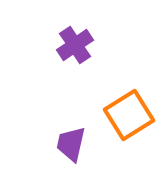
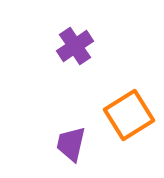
purple cross: moved 1 px down
